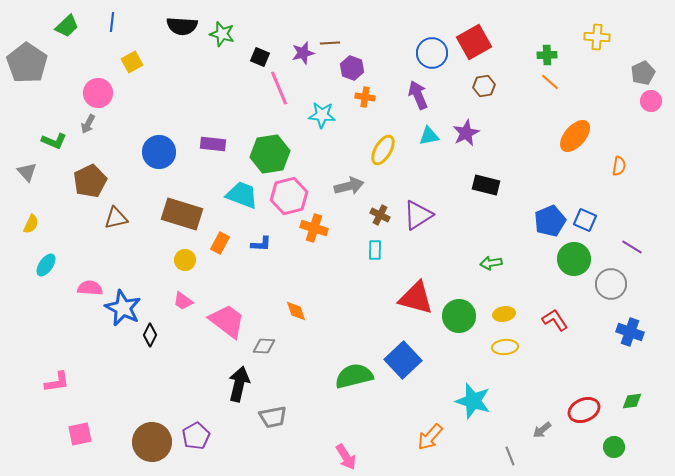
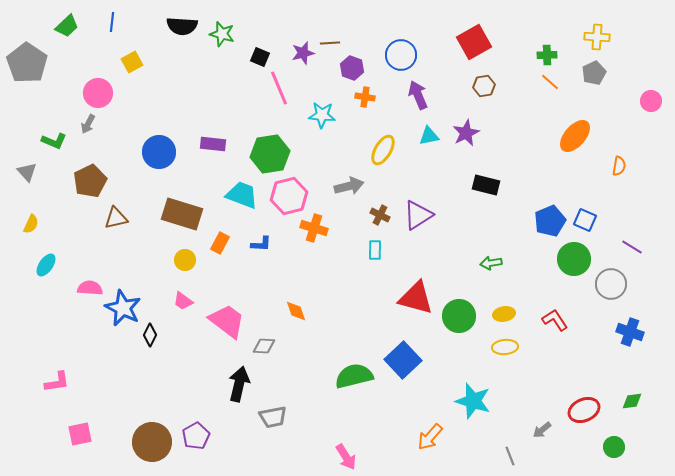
blue circle at (432, 53): moved 31 px left, 2 px down
gray pentagon at (643, 73): moved 49 px left
